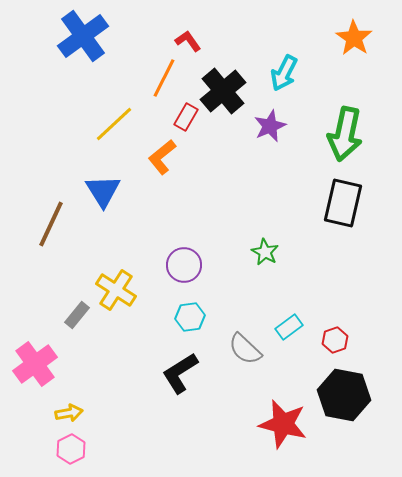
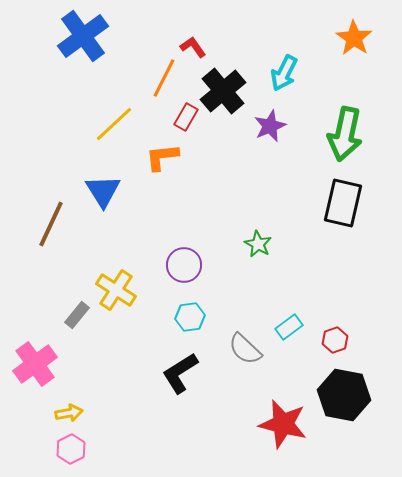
red L-shape: moved 5 px right, 6 px down
orange L-shape: rotated 33 degrees clockwise
green star: moved 7 px left, 8 px up
